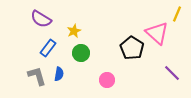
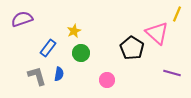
purple semicircle: moved 19 px left; rotated 130 degrees clockwise
purple line: rotated 30 degrees counterclockwise
